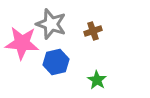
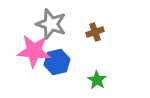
brown cross: moved 2 px right, 1 px down
pink star: moved 12 px right, 8 px down
blue hexagon: moved 1 px right
